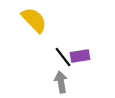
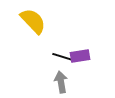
yellow semicircle: moved 1 px left, 1 px down
black line: rotated 35 degrees counterclockwise
